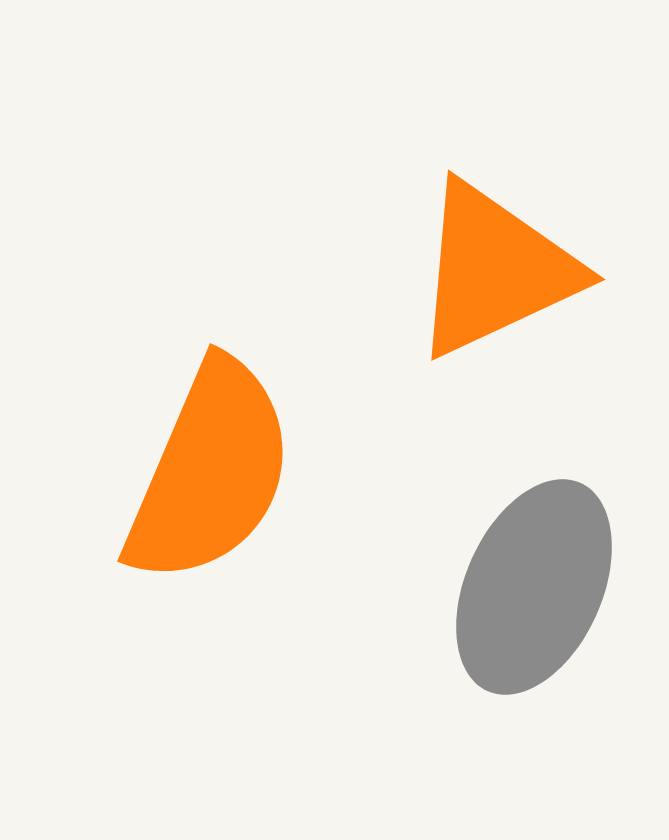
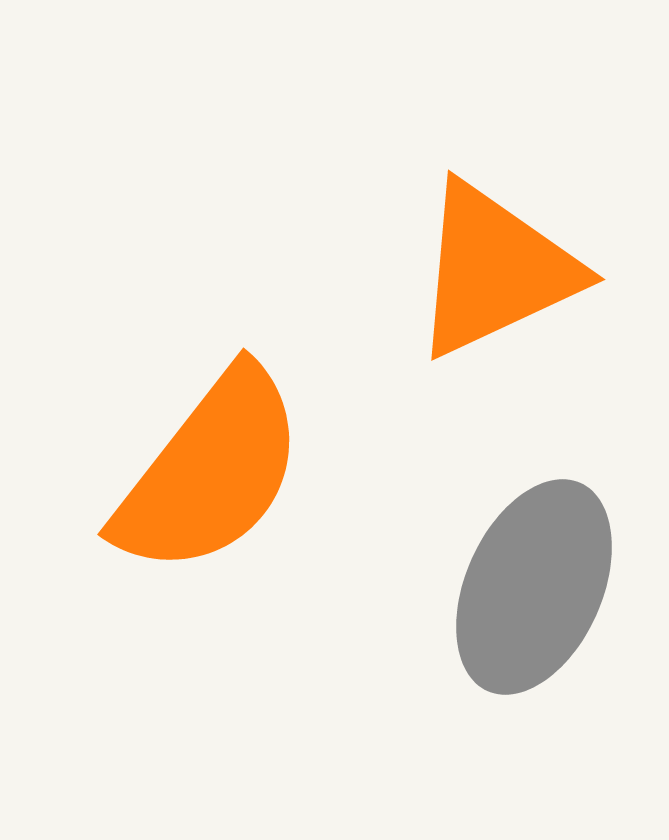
orange semicircle: rotated 15 degrees clockwise
